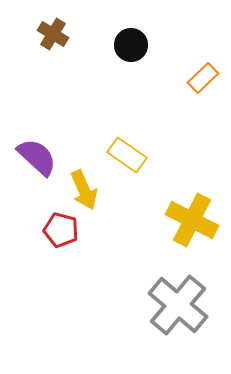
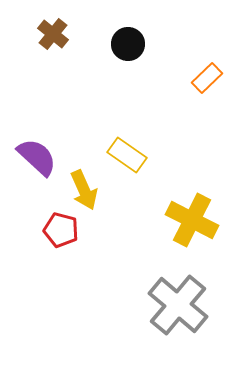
brown cross: rotated 8 degrees clockwise
black circle: moved 3 px left, 1 px up
orange rectangle: moved 4 px right
